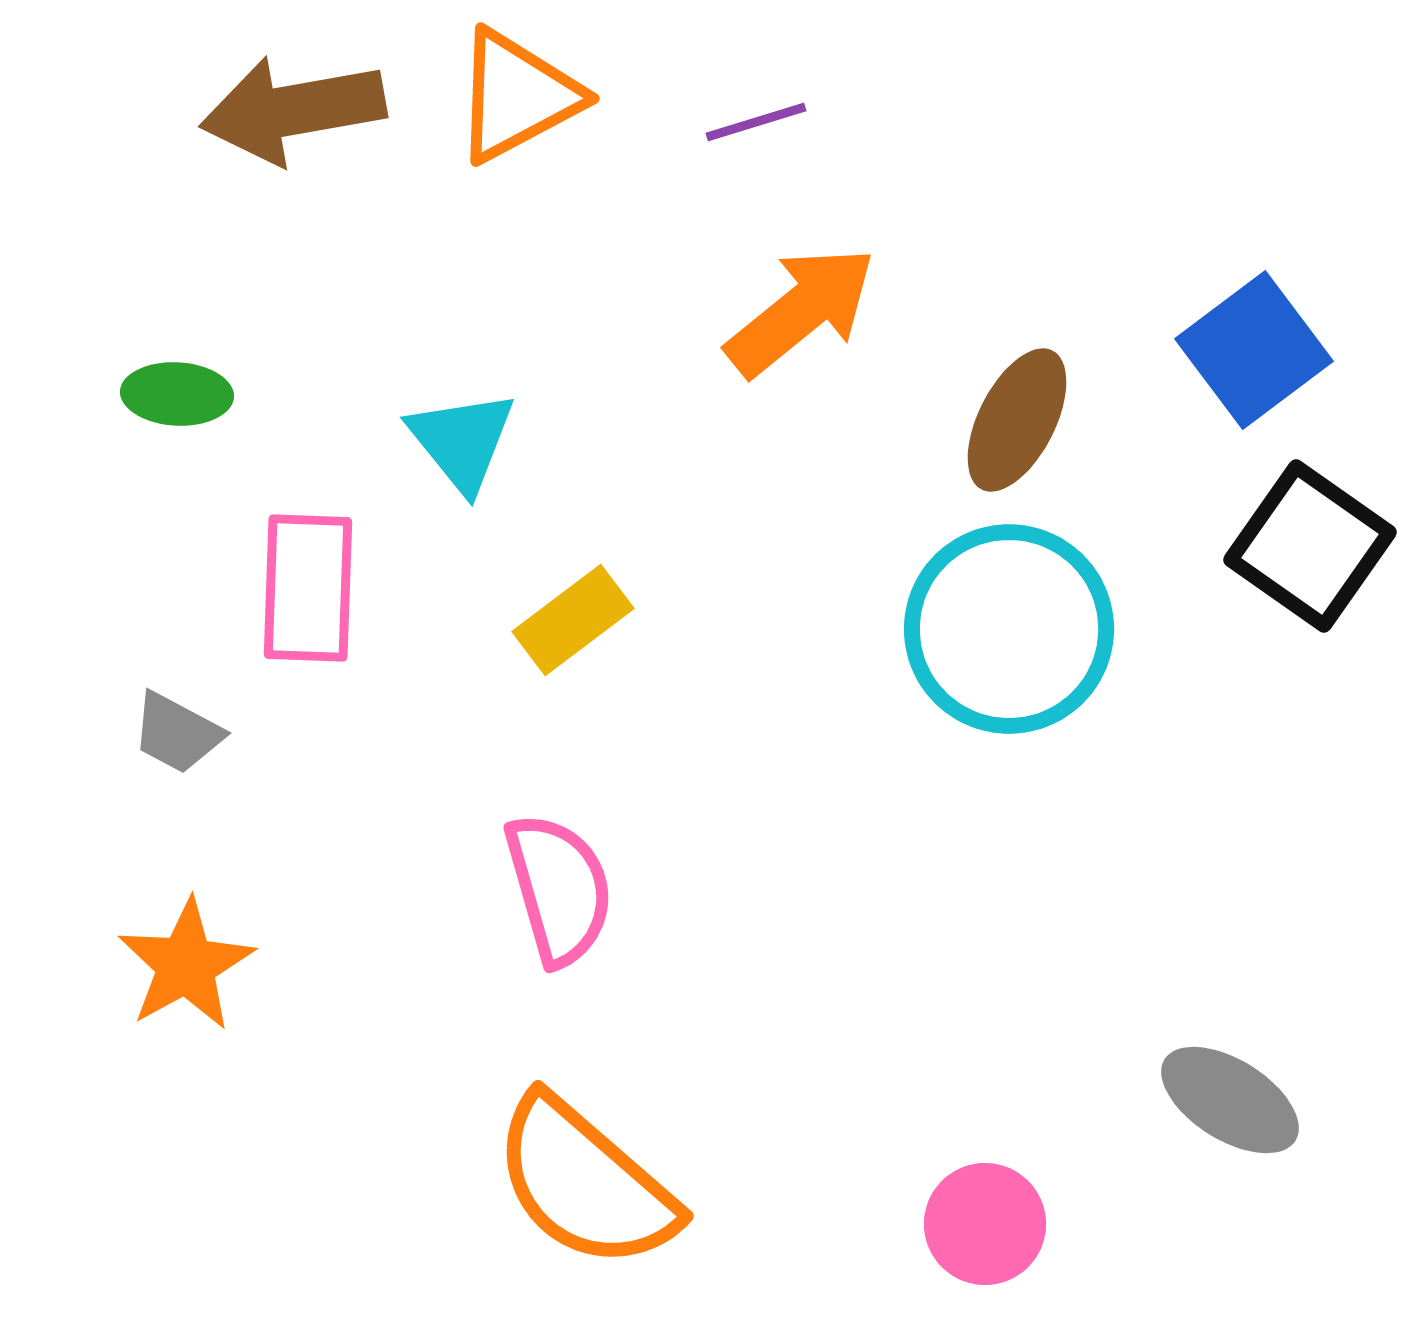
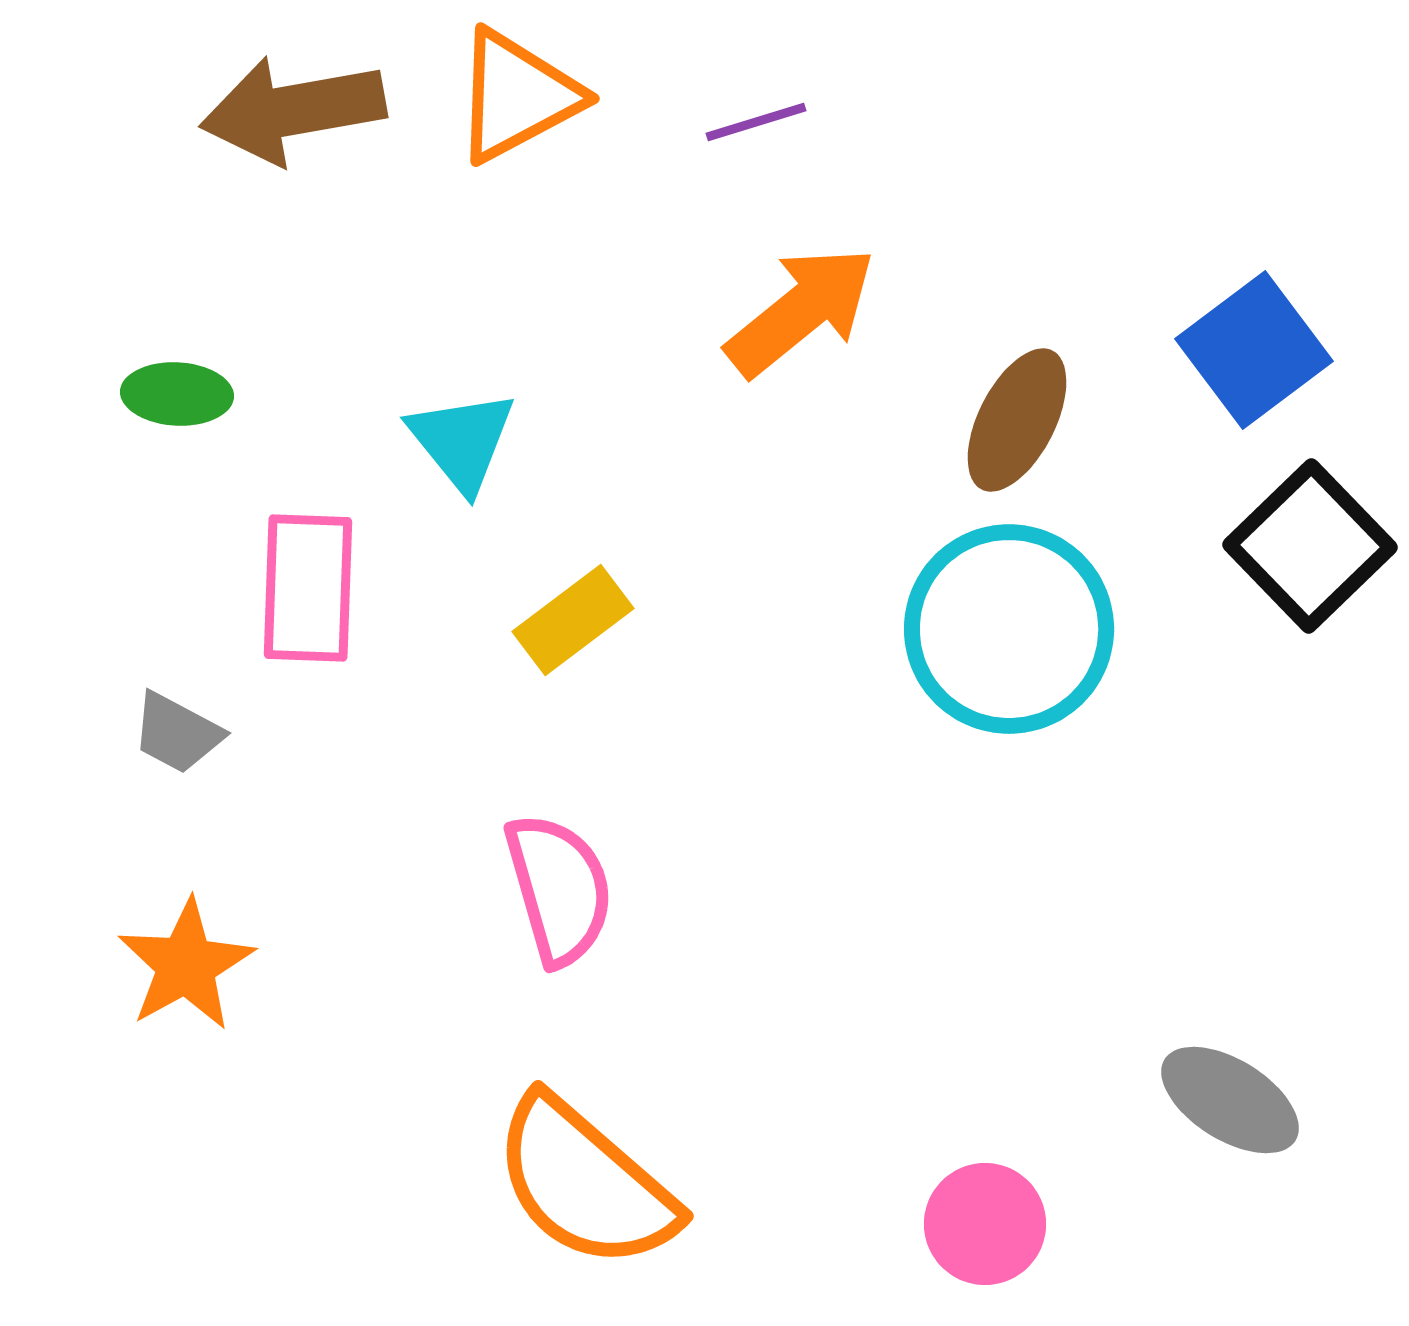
black square: rotated 11 degrees clockwise
